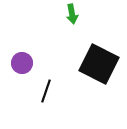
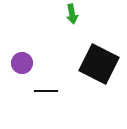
black line: rotated 70 degrees clockwise
